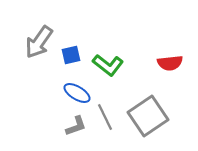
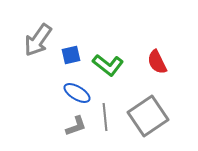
gray arrow: moved 1 px left, 2 px up
red semicircle: moved 13 px left, 1 px up; rotated 70 degrees clockwise
gray line: rotated 20 degrees clockwise
